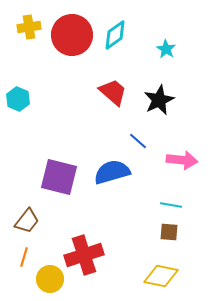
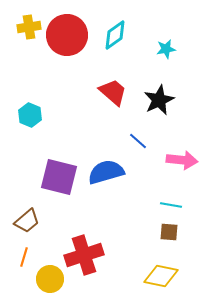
red circle: moved 5 px left
cyan star: rotated 30 degrees clockwise
cyan hexagon: moved 12 px right, 16 px down
blue semicircle: moved 6 px left
brown trapezoid: rotated 12 degrees clockwise
